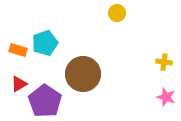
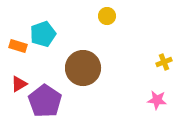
yellow circle: moved 10 px left, 3 px down
cyan pentagon: moved 2 px left, 9 px up
orange rectangle: moved 4 px up
yellow cross: rotated 28 degrees counterclockwise
brown circle: moved 6 px up
pink star: moved 9 px left, 3 px down; rotated 12 degrees counterclockwise
